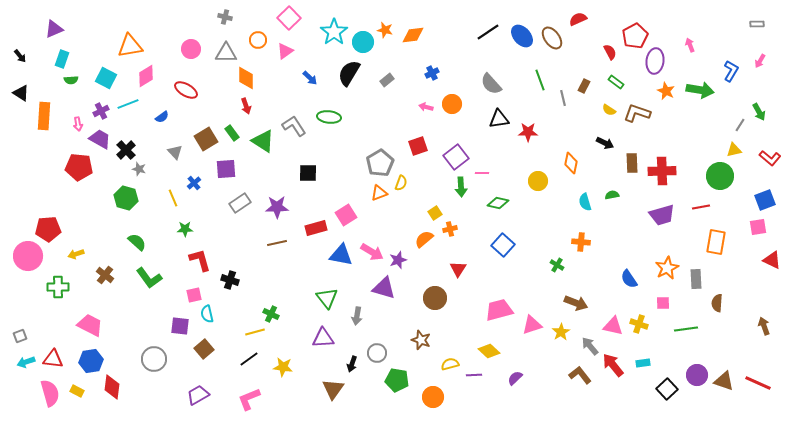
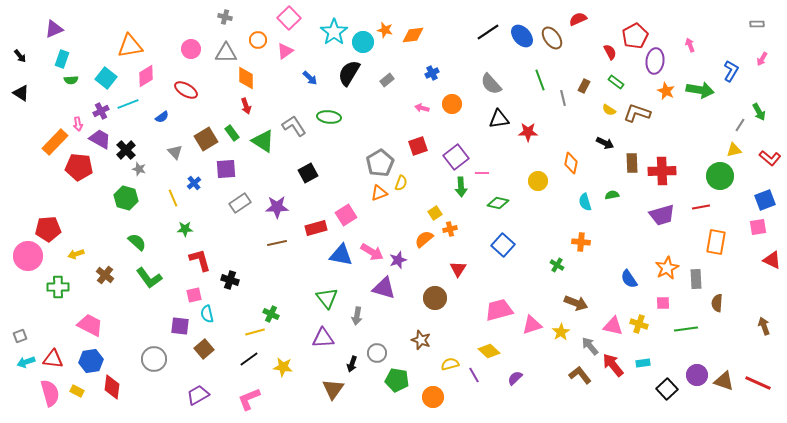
pink arrow at (760, 61): moved 2 px right, 2 px up
cyan square at (106, 78): rotated 10 degrees clockwise
pink arrow at (426, 107): moved 4 px left, 1 px down
orange rectangle at (44, 116): moved 11 px right, 26 px down; rotated 40 degrees clockwise
black square at (308, 173): rotated 30 degrees counterclockwise
purple line at (474, 375): rotated 63 degrees clockwise
